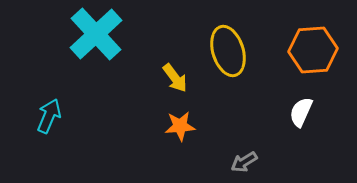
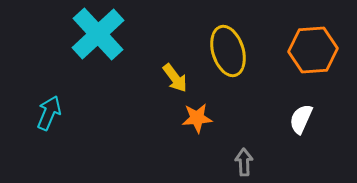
cyan cross: moved 2 px right
white semicircle: moved 7 px down
cyan arrow: moved 3 px up
orange star: moved 17 px right, 8 px up
gray arrow: rotated 120 degrees clockwise
